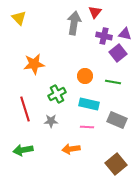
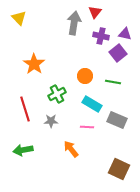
purple cross: moved 3 px left
orange star: rotated 30 degrees counterclockwise
cyan rectangle: moved 3 px right; rotated 18 degrees clockwise
orange arrow: rotated 60 degrees clockwise
brown square: moved 3 px right, 5 px down; rotated 25 degrees counterclockwise
